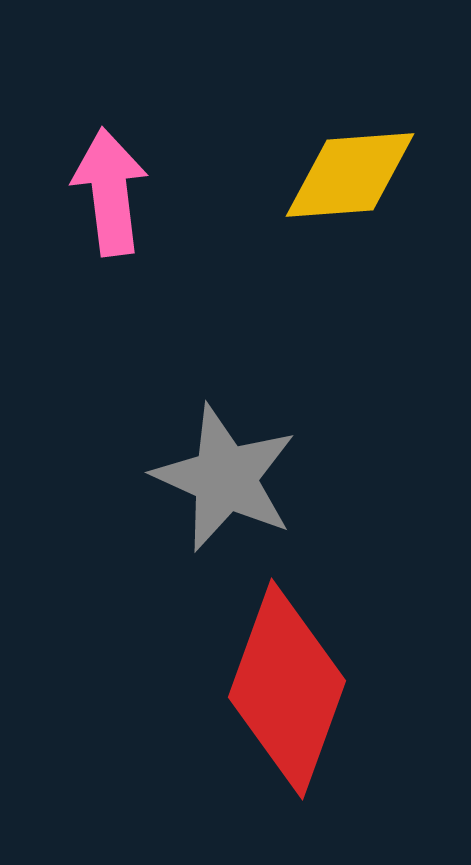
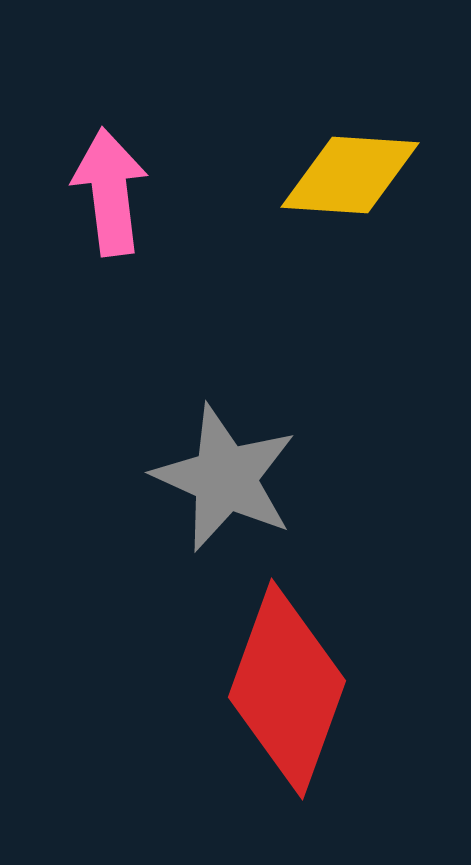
yellow diamond: rotated 8 degrees clockwise
